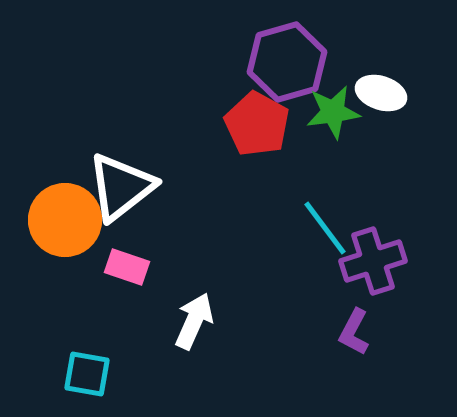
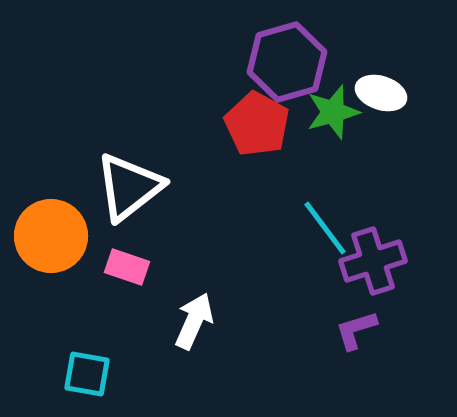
green star: rotated 8 degrees counterclockwise
white triangle: moved 8 px right
orange circle: moved 14 px left, 16 px down
purple L-shape: moved 2 px right, 2 px up; rotated 45 degrees clockwise
